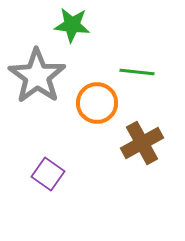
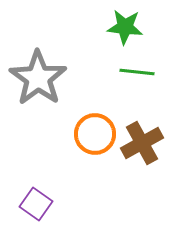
green star: moved 53 px right, 2 px down
gray star: moved 1 px right, 2 px down
orange circle: moved 2 px left, 31 px down
purple square: moved 12 px left, 30 px down
